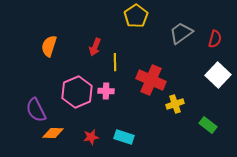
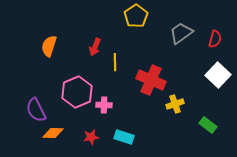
pink cross: moved 2 px left, 14 px down
